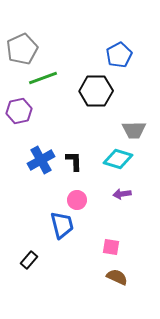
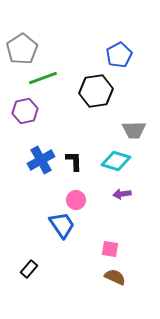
gray pentagon: rotated 8 degrees counterclockwise
black hexagon: rotated 8 degrees counterclockwise
purple hexagon: moved 6 px right
cyan diamond: moved 2 px left, 2 px down
pink circle: moved 1 px left
blue trapezoid: rotated 20 degrees counterclockwise
pink square: moved 1 px left, 2 px down
black rectangle: moved 9 px down
brown semicircle: moved 2 px left
